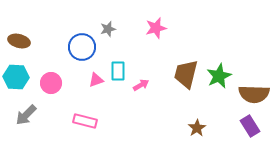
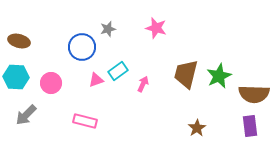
pink star: rotated 30 degrees clockwise
cyan rectangle: rotated 54 degrees clockwise
pink arrow: moved 2 px right, 1 px up; rotated 35 degrees counterclockwise
purple rectangle: rotated 25 degrees clockwise
